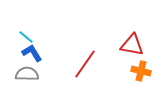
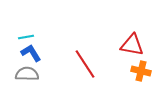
cyan line: rotated 49 degrees counterclockwise
blue L-shape: moved 1 px left
red line: rotated 68 degrees counterclockwise
